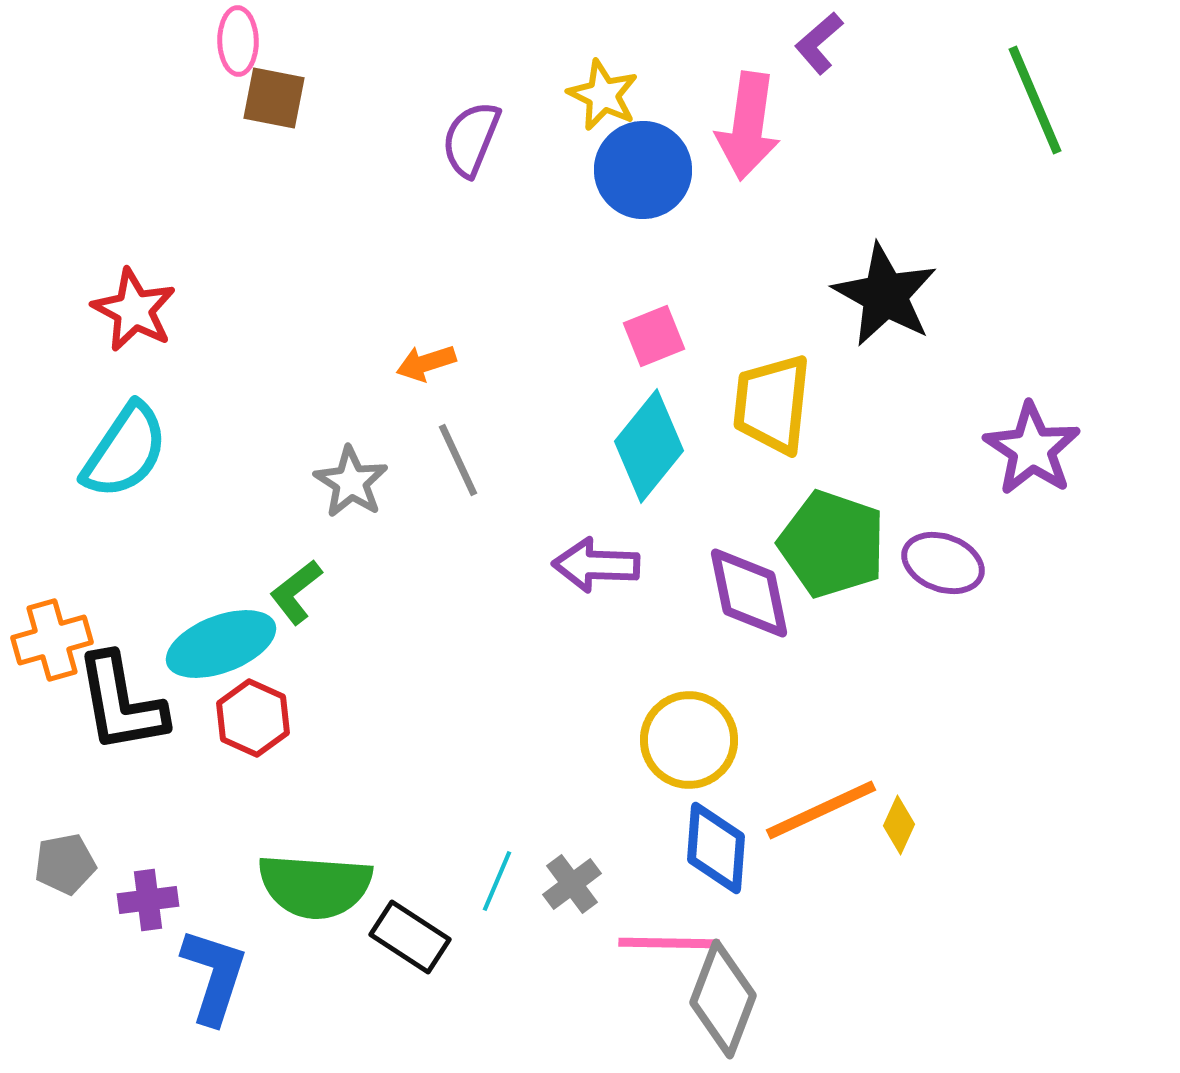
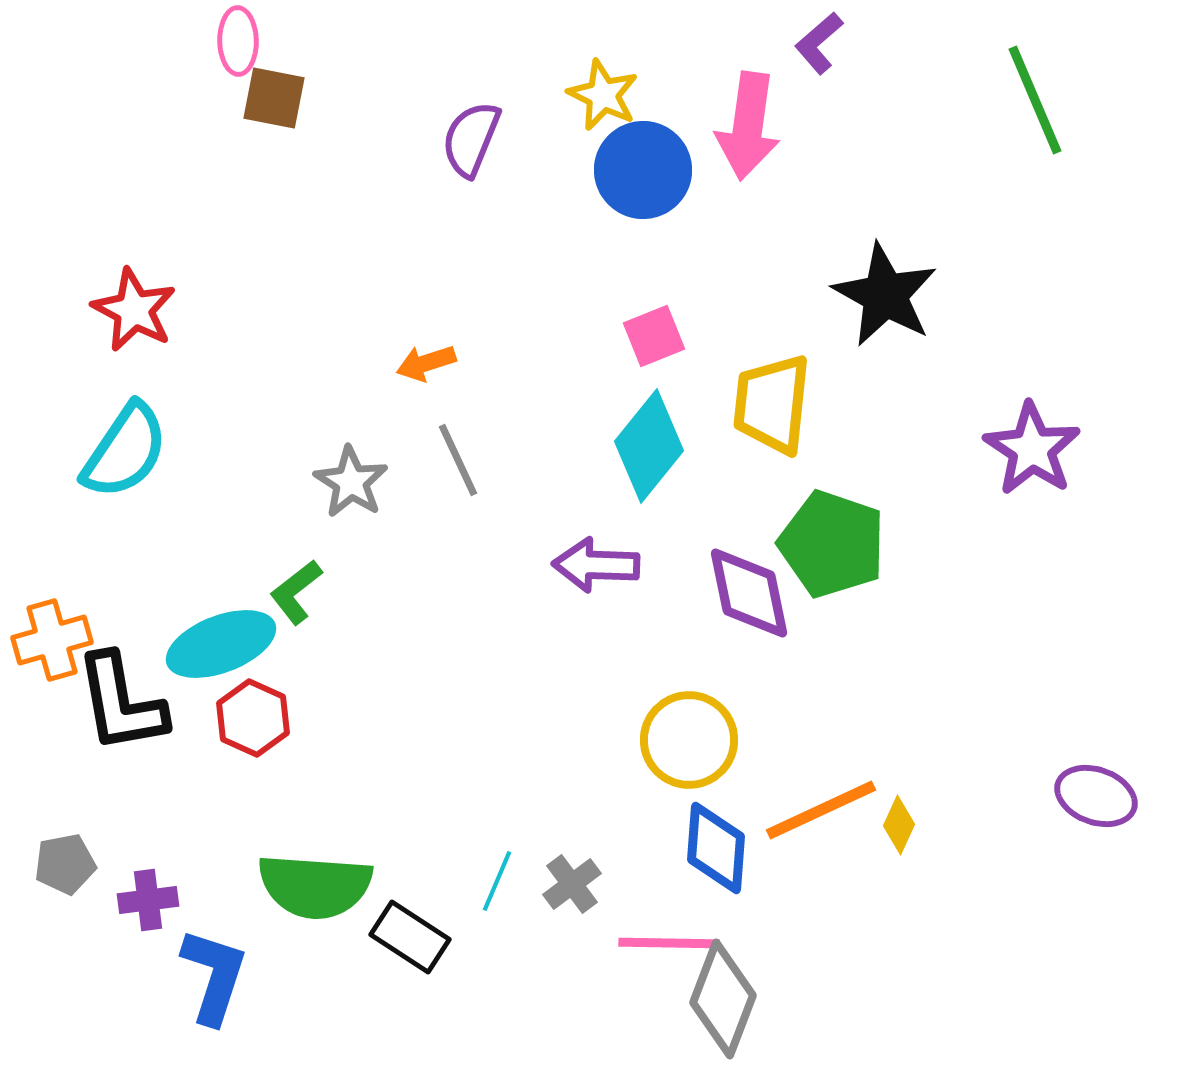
purple ellipse: moved 153 px right, 233 px down
